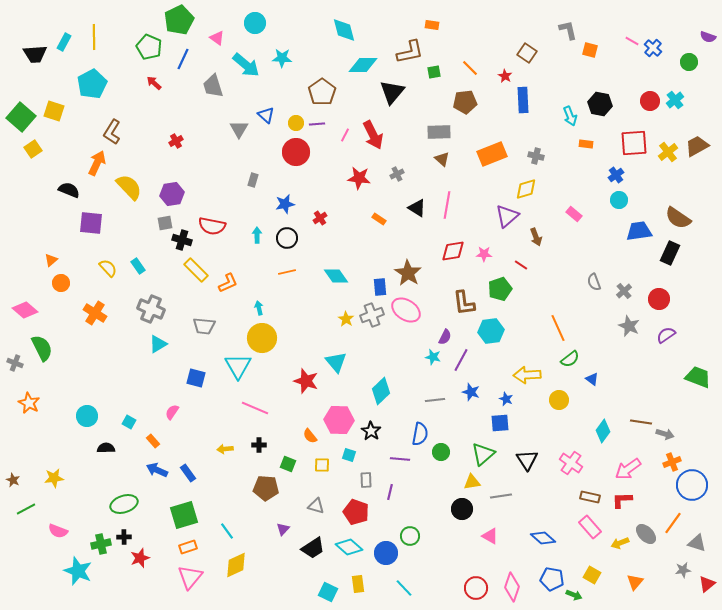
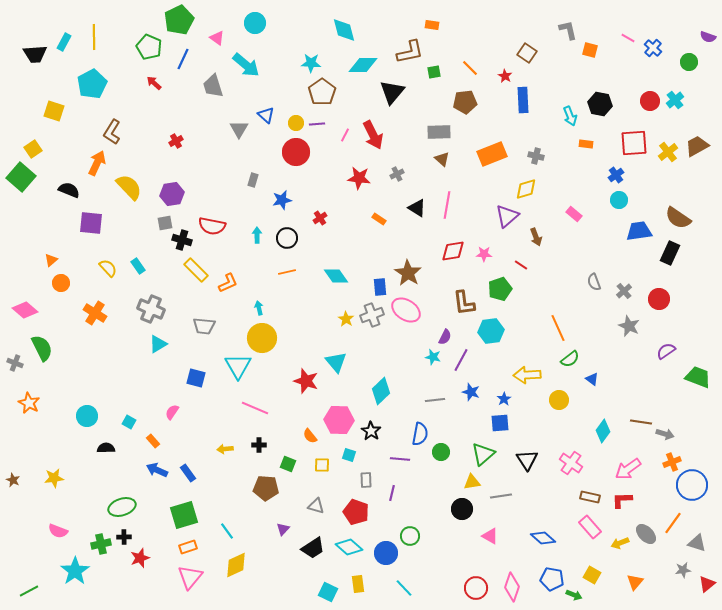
pink line at (632, 41): moved 4 px left, 3 px up
cyan star at (282, 58): moved 29 px right, 5 px down
green square at (21, 117): moved 60 px down
blue star at (285, 204): moved 3 px left, 4 px up
purple semicircle at (666, 335): moved 16 px down
blue star at (506, 399): moved 2 px left; rotated 16 degrees clockwise
purple line at (390, 492): moved 2 px right, 1 px down
green ellipse at (124, 504): moved 2 px left, 3 px down
green line at (26, 509): moved 3 px right, 82 px down
cyan star at (78, 571): moved 3 px left; rotated 16 degrees clockwise
